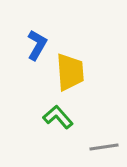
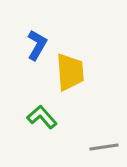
green L-shape: moved 16 px left
